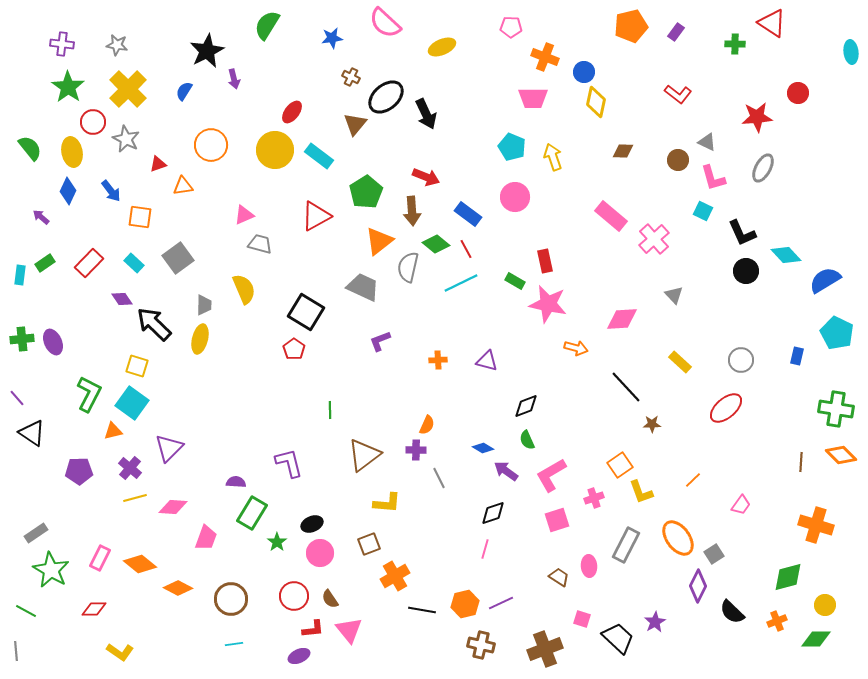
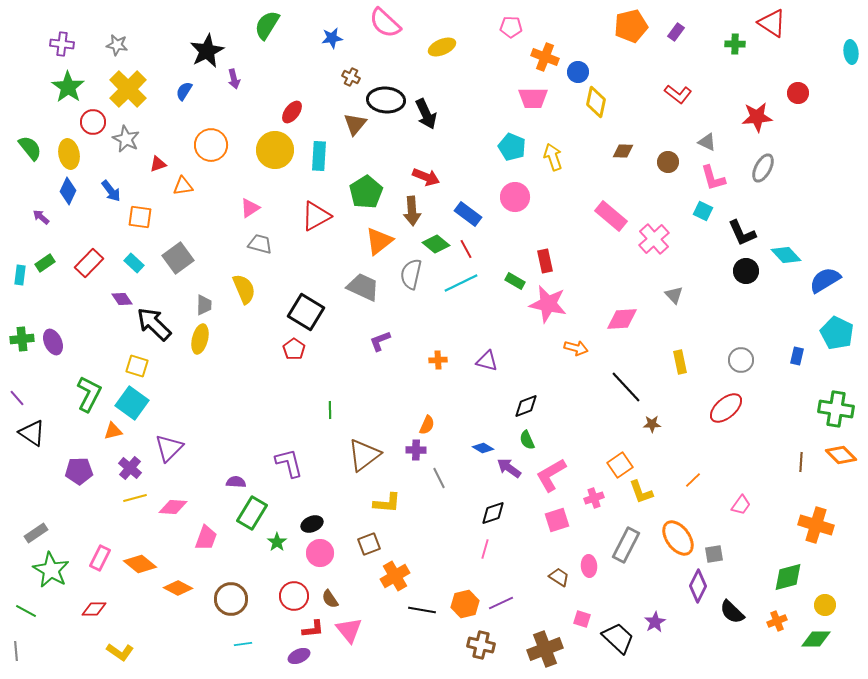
blue circle at (584, 72): moved 6 px left
black ellipse at (386, 97): moved 3 px down; rotated 45 degrees clockwise
yellow ellipse at (72, 152): moved 3 px left, 2 px down
cyan rectangle at (319, 156): rotated 56 degrees clockwise
brown circle at (678, 160): moved 10 px left, 2 px down
pink triangle at (244, 215): moved 6 px right, 7 px up; rotated 10 degrees counterclockwise
gray semicircle at (408, 267): moved 3 px right, 7 px down
yellow rectangle at (680, 362): rotated 35 degrees clockwise
purple arrow at (506, 471): moved 3 px right, 3 px up
gray square at (714, 554): rotated 24 degrees clockwise
cyan line at (234, 644): moved 9 px right
